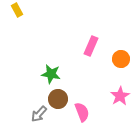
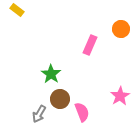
yellow rectangle: rotated 24 degrees counterclockwise
pink rectangle: moved 1 px left, 1 px up
orange circle: moved 30 px up
green star: rotated 24 degrees clockwise
brown circle: moved 2 px right
gray arrow: rotated 12 degrees counterclockwise
